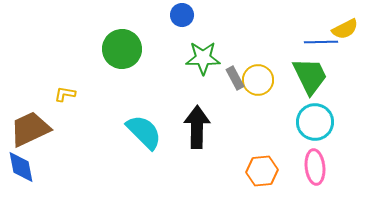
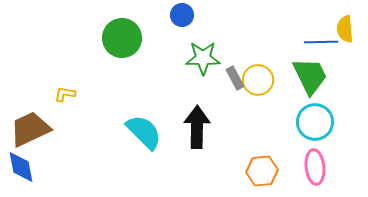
yellow semicircle: rotated 112 degrees clockwise
green circle: moved 11 px up
